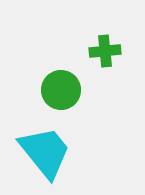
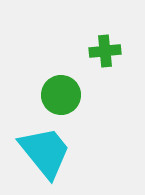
green circle: moved 5 px down
